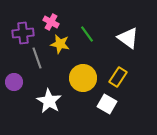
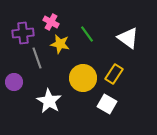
yellow rectangle: moved 4 px left, 3 px up
